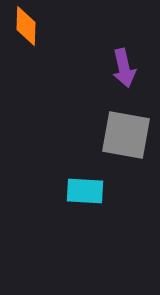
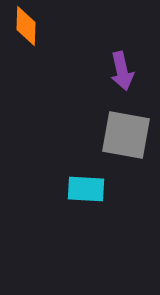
purple arrow: moved 2 px left, 3 px down
cyan rectangle: moved 1 px right, 2 px up
